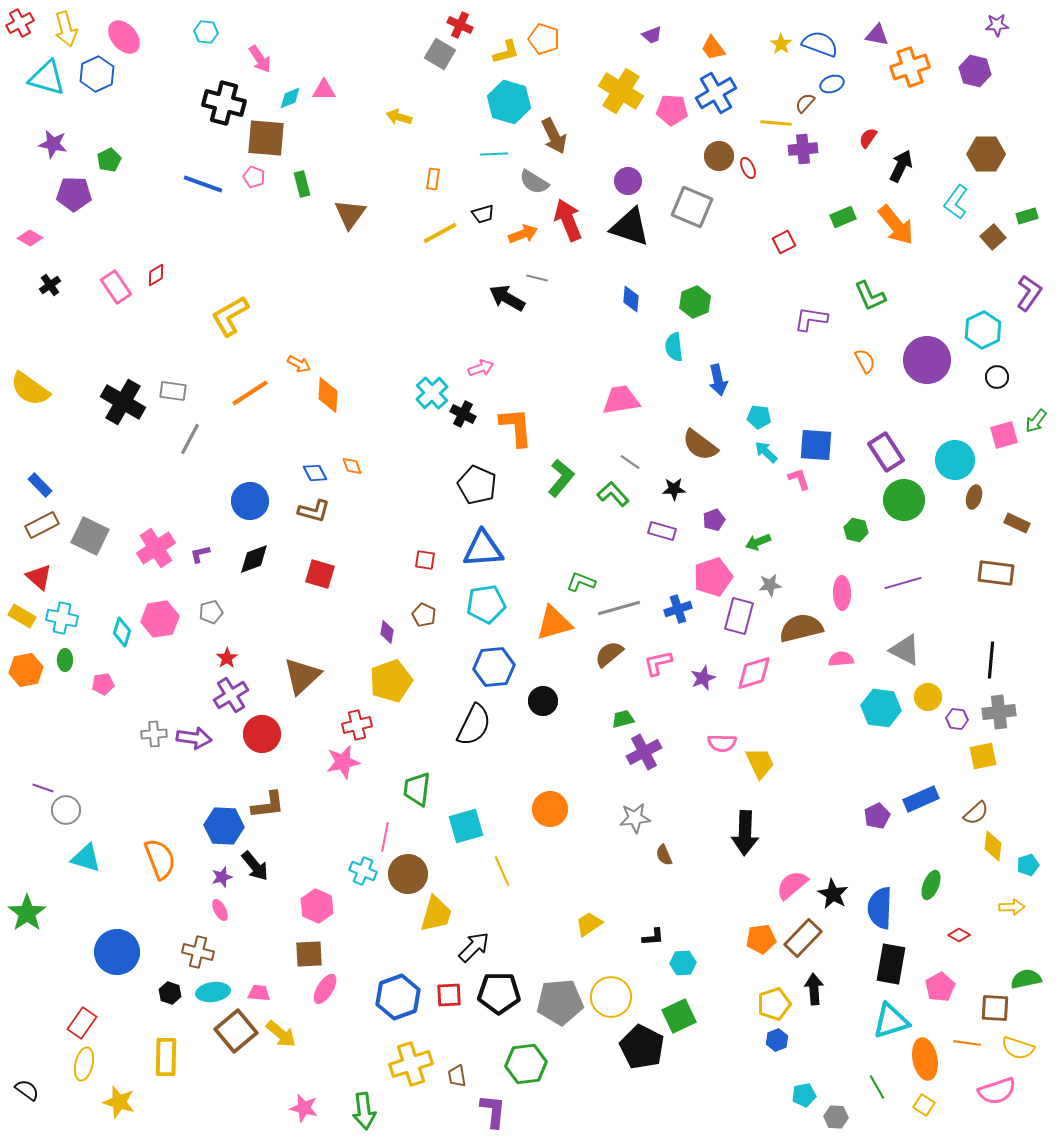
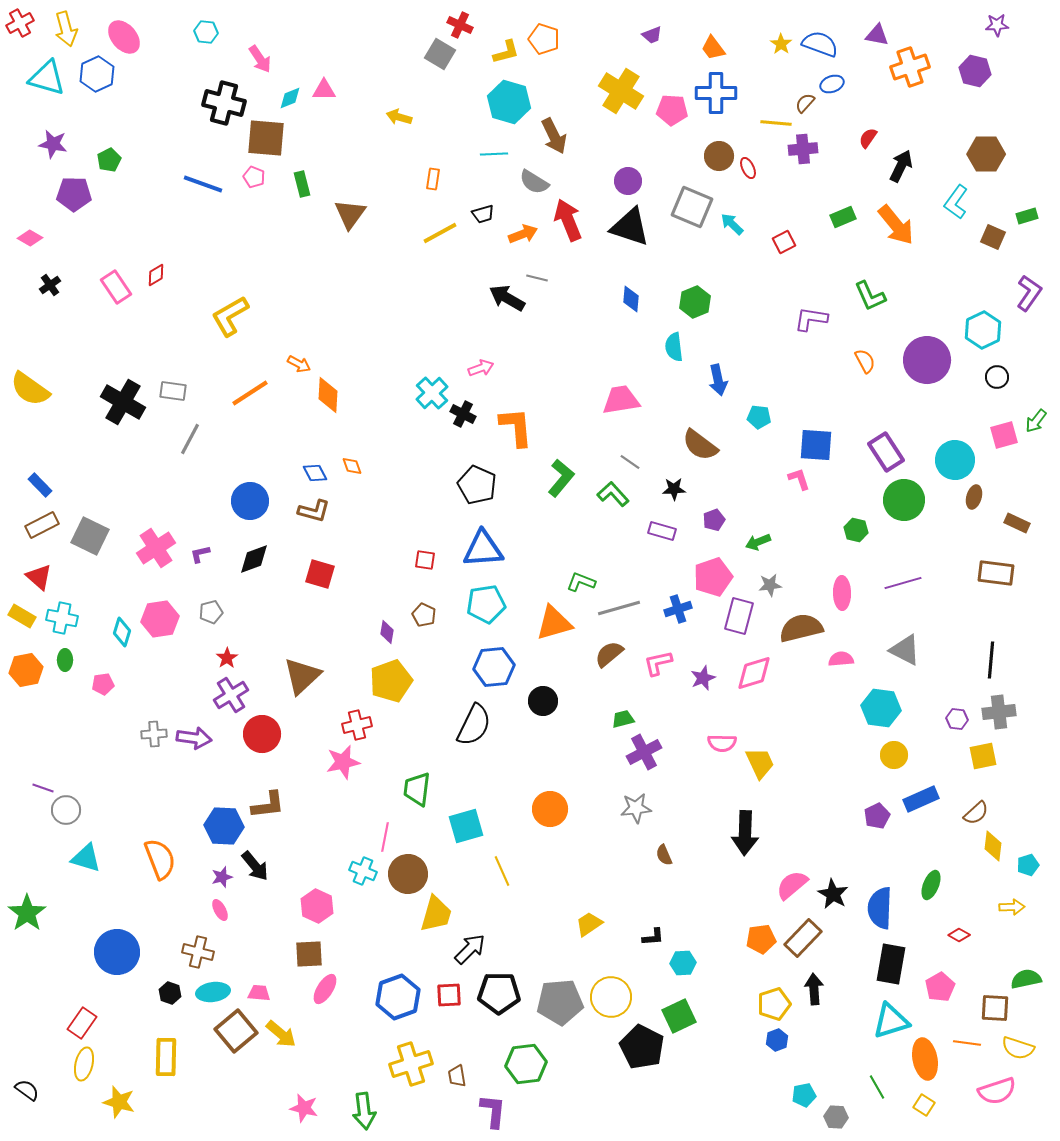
blue cross at (716, 93): rotated 30 degrees clockwise
brown square at (993, 237): rotated 25 degrees counterclockwise
cyan arrow at (766, 452): moved 34 px left, 228 px up
yellow circle at (928, 697): moved 34 px left, 58 px down
gray star at (635, 818): moved 1 px right, 10 px up
black arrow at (474, 947): moved 4 px left, 2 px down
